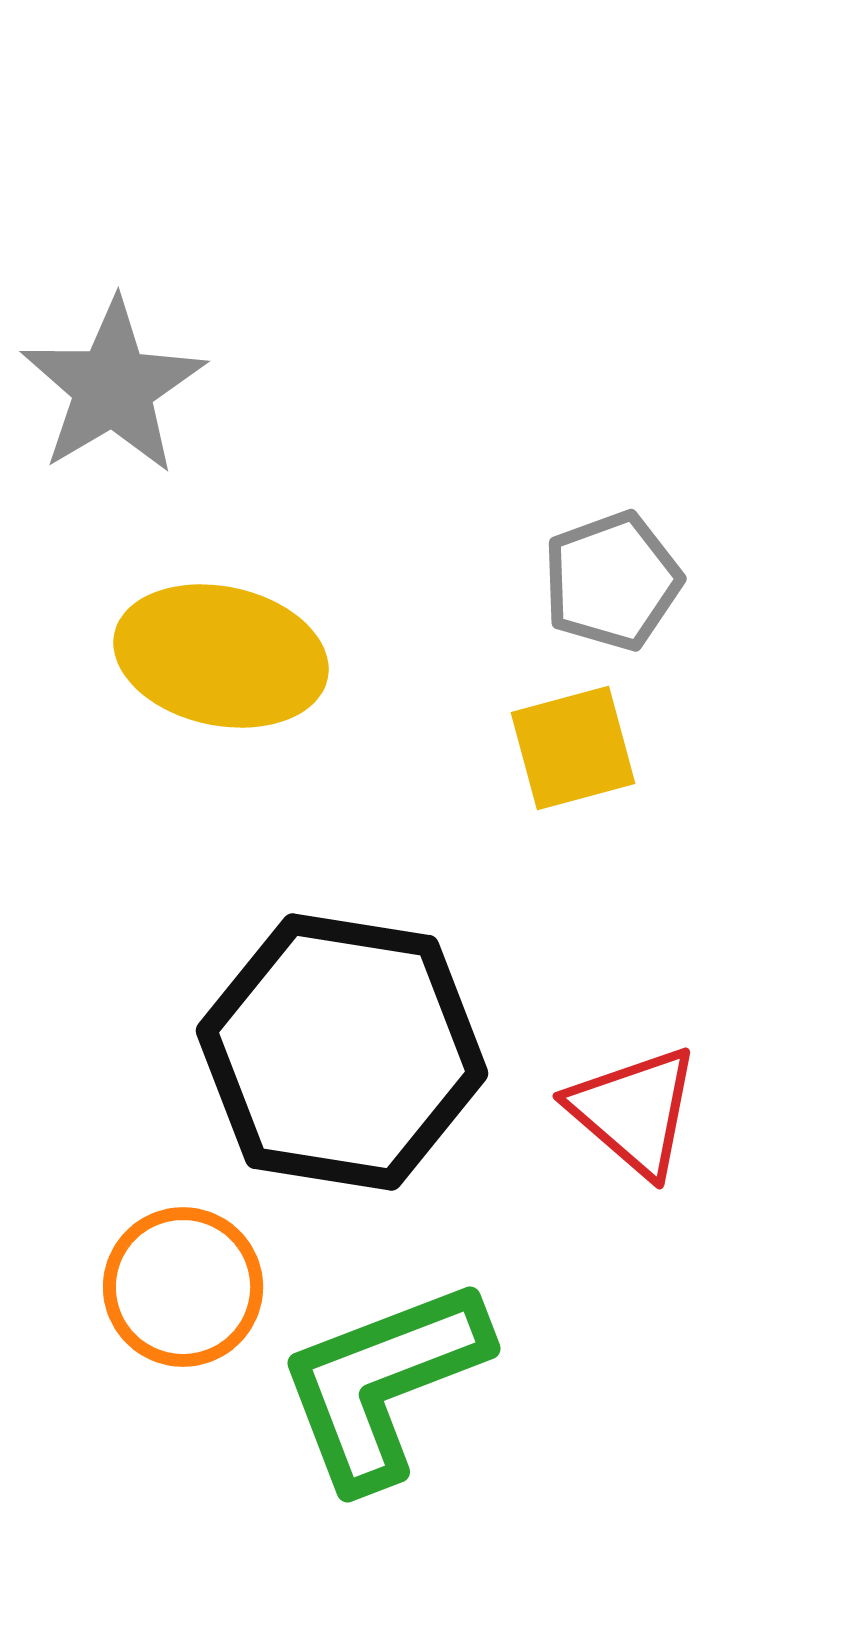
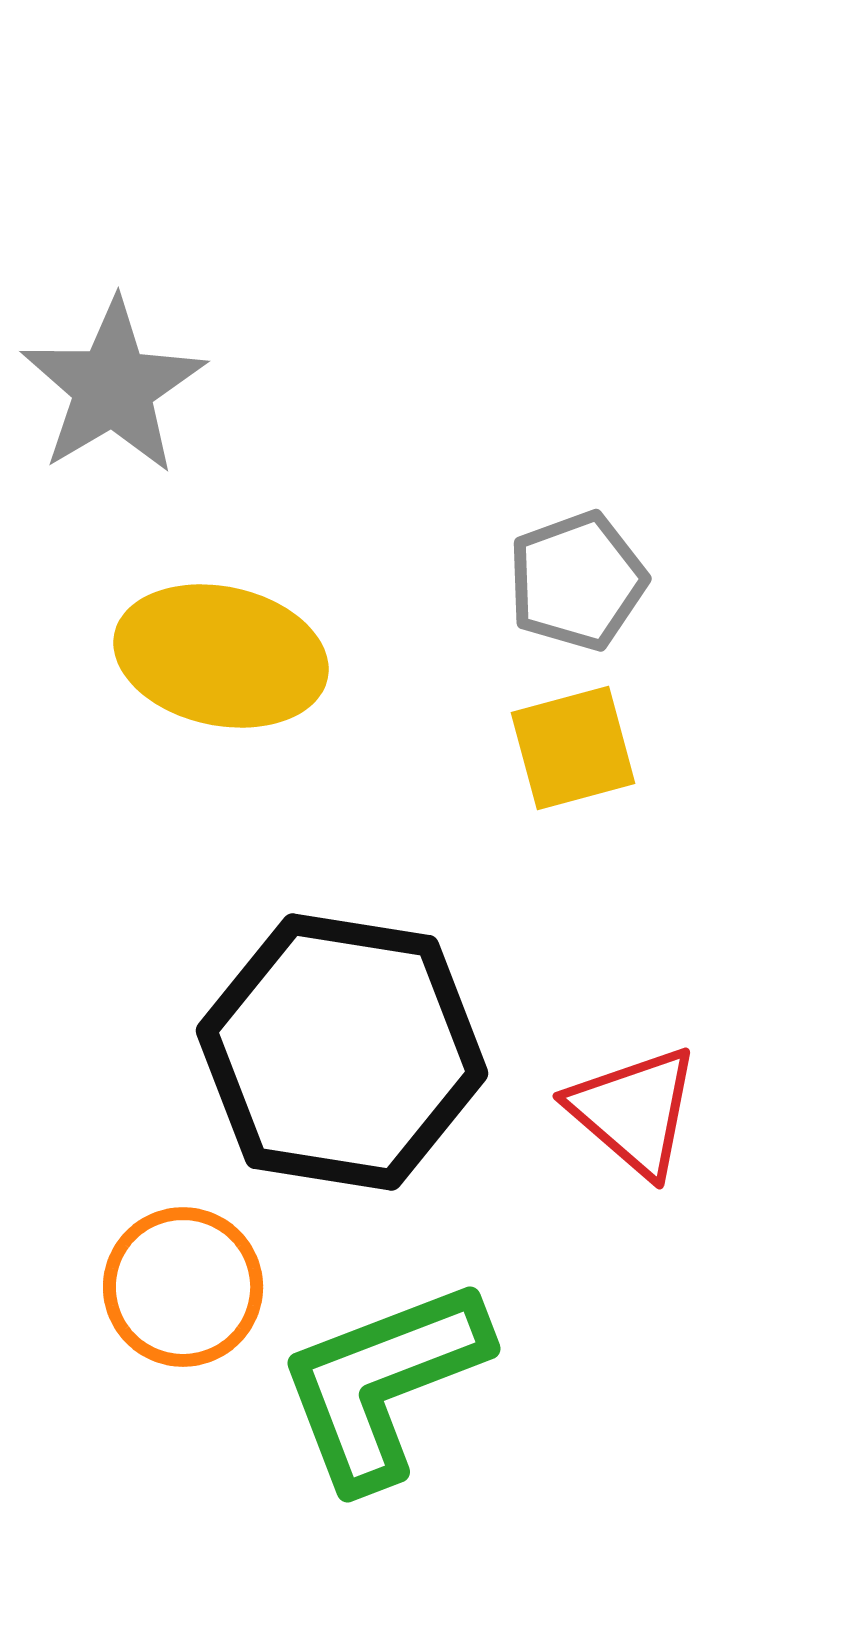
gray pentagon: moved 35 px left
